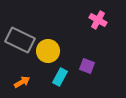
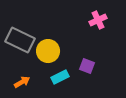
pink cross: rotated 36 degrees clockwise
cyan rectangle: rotated 36 degrees clockwise
